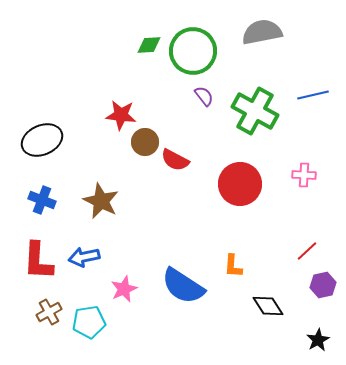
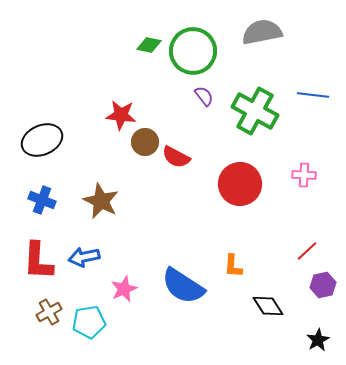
green diamond: rotated 15 degrees clockwise
blue line: rotated 20 degrees clockwise
red semicircle: moved 1 px right, 3 px up
